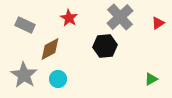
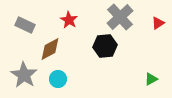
red star: moved 2 px down
